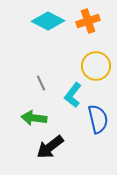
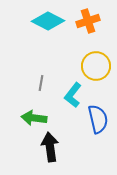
gray line: rotated 35 degrees clockwise
black arrow: rotated 120 degrees clockwise
